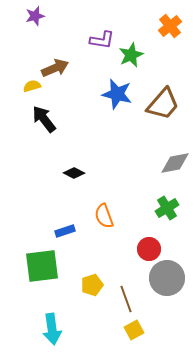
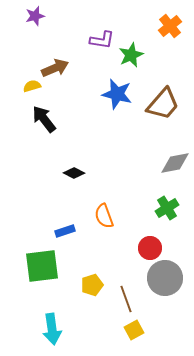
red circle: moved 1 px right, 1 px up
gray circle: moved 2 px left
